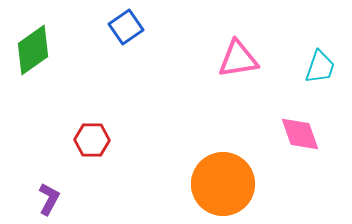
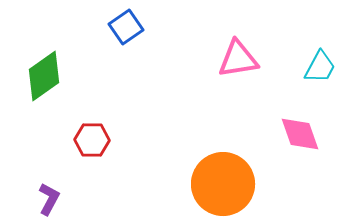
green diamond: moved 11 px right, 26 px down
cyan trapezoid: rotated 9 degrees clockwise
